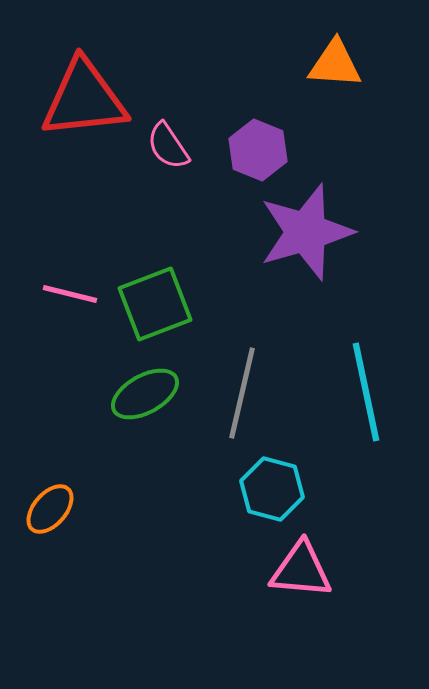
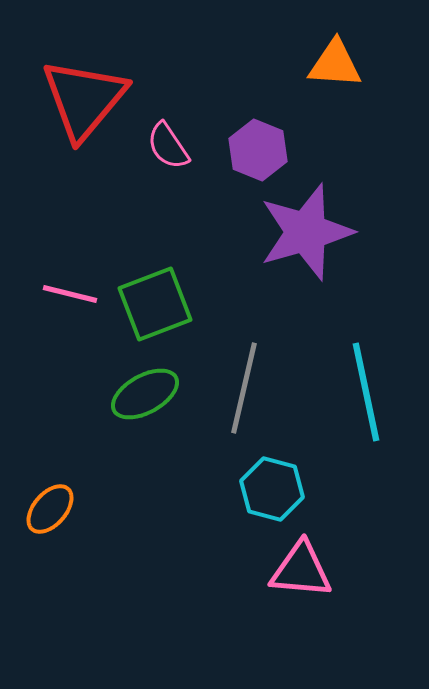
red triangle: rotated 44 degrees counterclockwise
gray line: moved 2 px right, 5 px up
